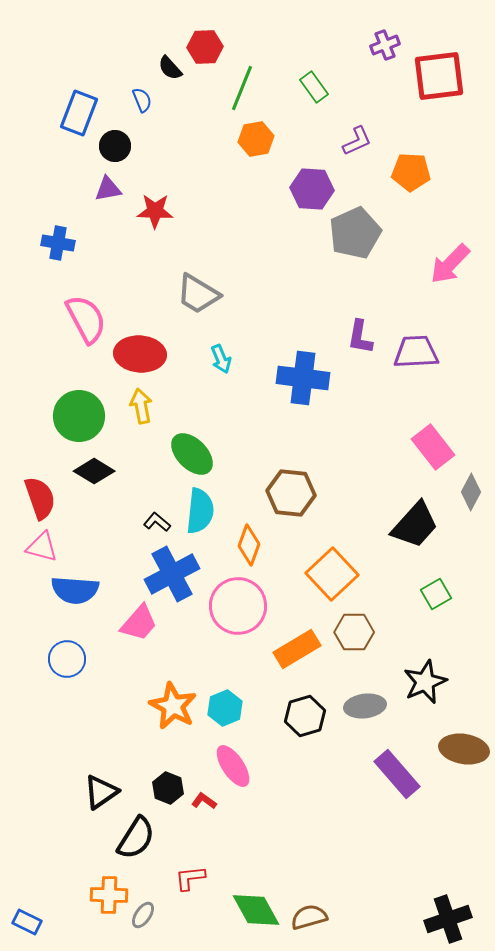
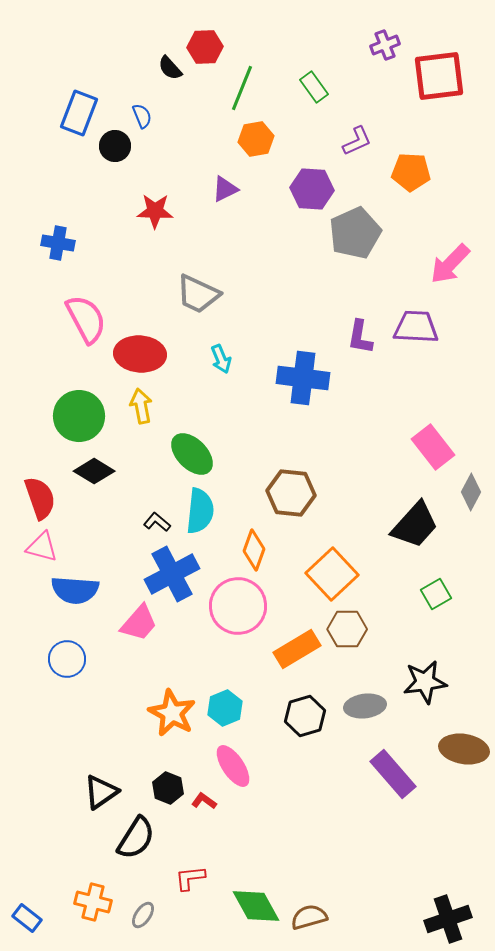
blue semicircle at (142, 100): moved 16 px down
purple triangle at (108, 189): moved 117 px right; rotated 16 degrees counterclockwise
gray trapezoid at (198, 294): rotated 6 degrees counterclockwise
purple trapezoid at (416, 352): moved 25 px up; rotated 6 degrees clockwise
orange diamond at (249, 545): moved 5 px right, 5 px down
brown hexagon at (354, 632): moved 7 px left, 3 px up
black star at (425, 682): rotated 15 degrees clockwise
orange star at (173, 706): moved 1 px left, 7 px down
purple rectangle at (397, 774): moved 4 px left
orange cross at (109, 895): moved 16 px left, 7 px down; rotated 12 degrees clockwise
green diamond at (256, 910): moved 4 px up
blue rectangle at (27, 922): moved 4 px up; rotated 12 degrees clockwise
